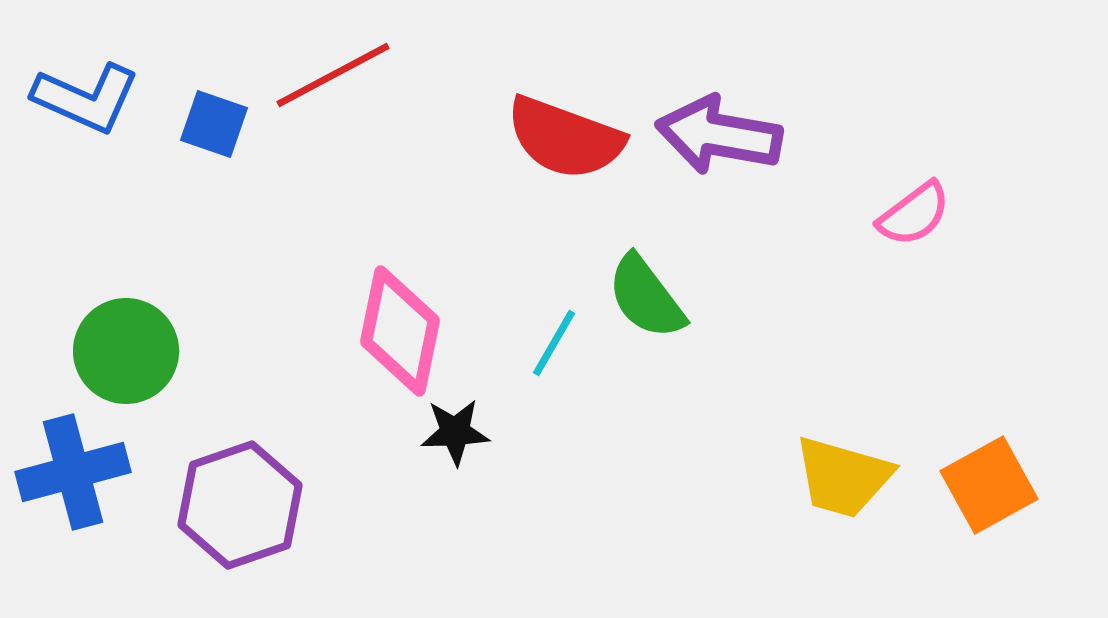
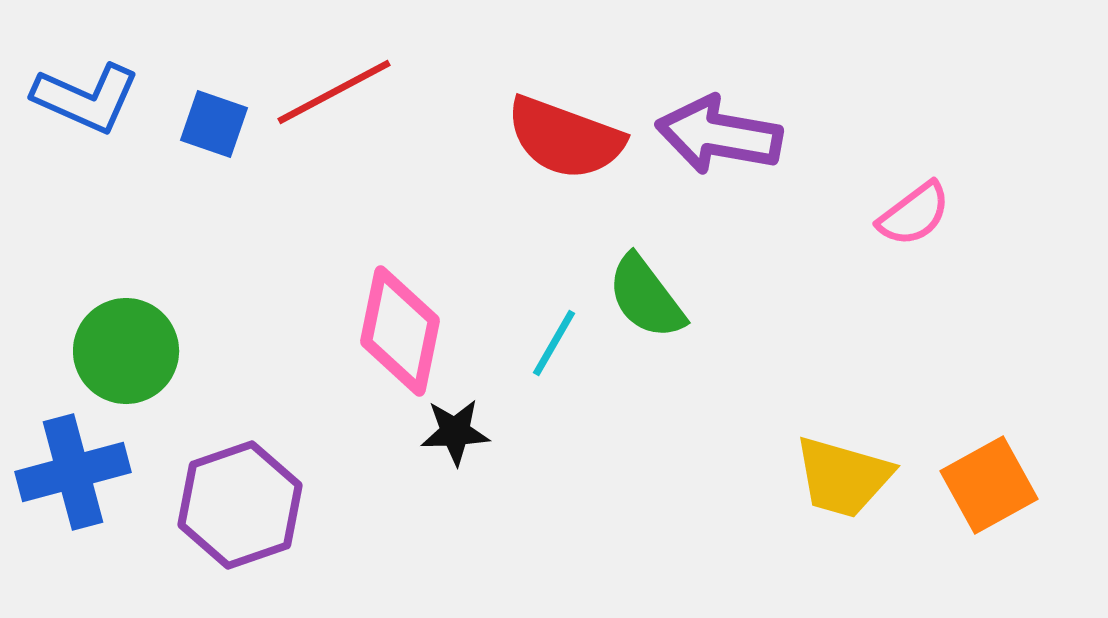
red line: moved 1 px right, 17 px down
